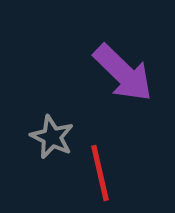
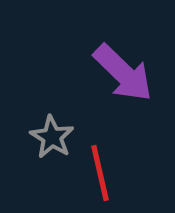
gray star: rotated 6 degrees clockwise
